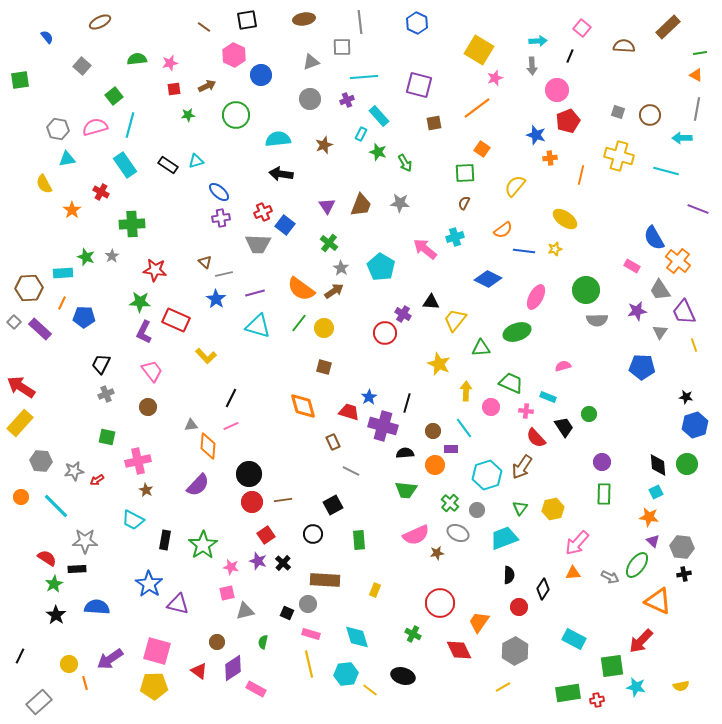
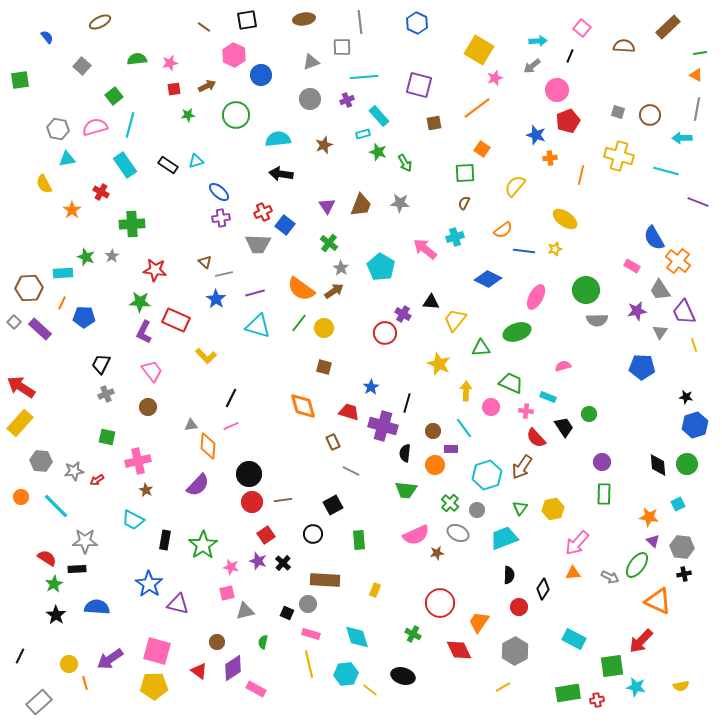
gray arrow at (532, 66): rotated 54 degrees clockwise
cyan rectangle at (361, 134): moved 2 px right; rotated 48 degrees clockwise
purple line at (698, 209): moved 7 px up
blue star at (369, 397): moved 2 px right, 10 px up
black semicircle at (405, 453): rotated 78 degrees counterclockwise
cyan square at (656, 492): moved 22 px right, 12 px down
